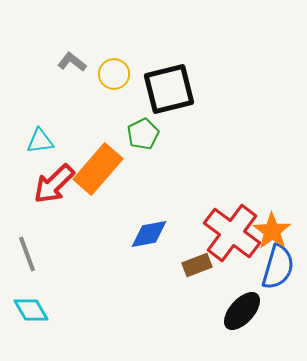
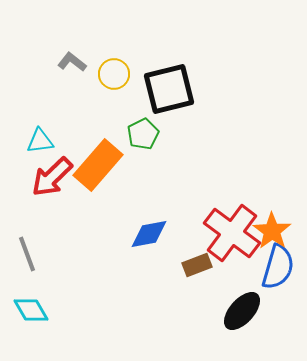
orange rectangle: moved 4 px up
red arrow: moved 2 px left, 7 px up
